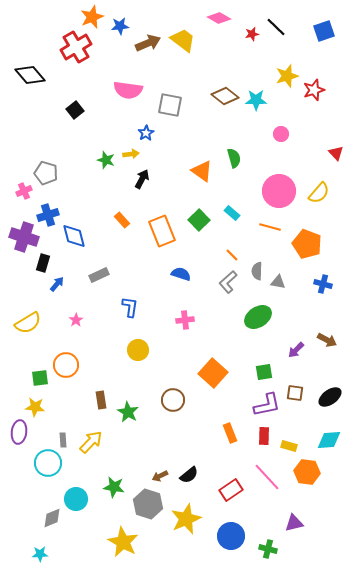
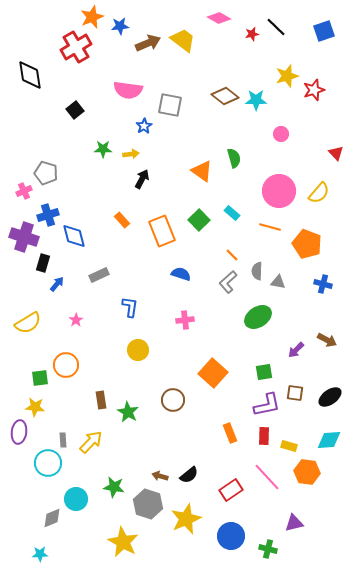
black diamond at (30, 75): rotated 32 degrees clockwise
blue star at (146, 133): moved 2 px left, 7 px up
green star at (106, 160): moved 3 px left, 11 px up; rotated 18 degrees counterclockwise
brown arrow at (160, 476): rotated 42 degrees clockwise
